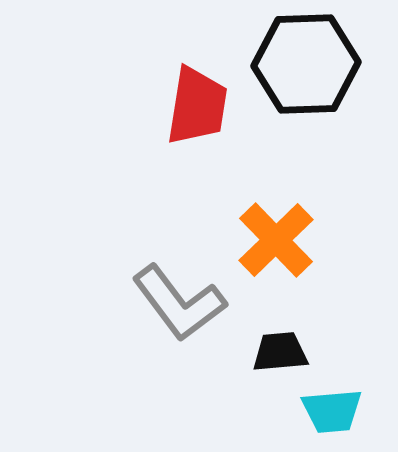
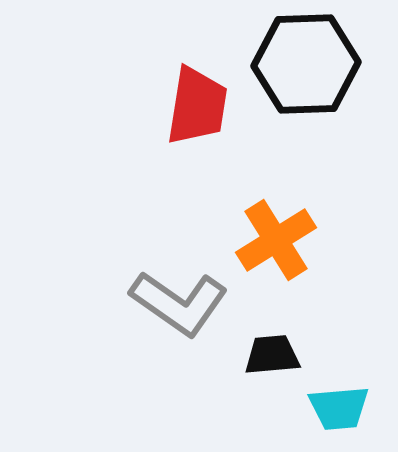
orange cross: rotated 12 degrees clockwise
gray L-shape: rotated 18 degrees counterclockwise
black trapezoid: moved 8 px left, 3 px down
cyan trapezoid: moved 7 px right, 3 px up
